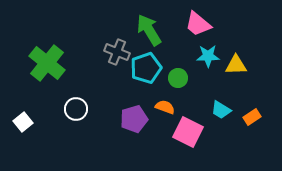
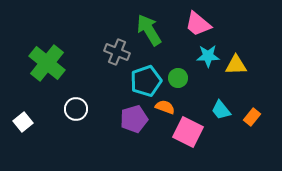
cyan pentagon: moved 13 px down
cyan trapezoid: rotated 20 degrees clockwise
orange rectangle: rotated 18 degrees counterclockwise
